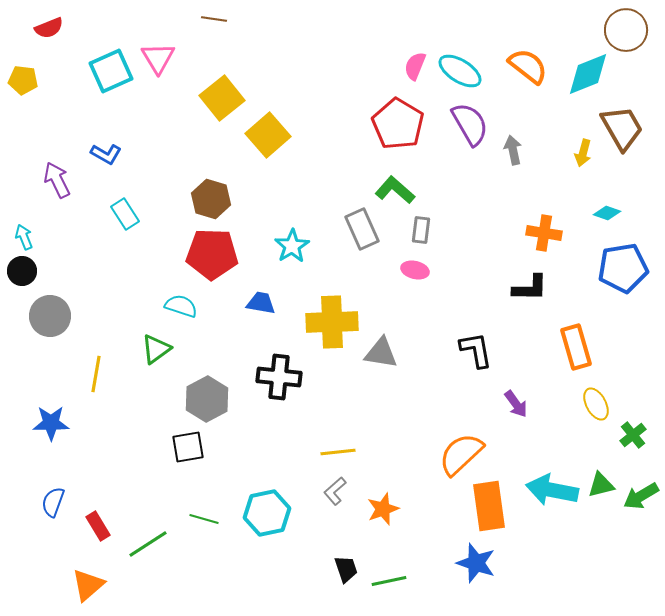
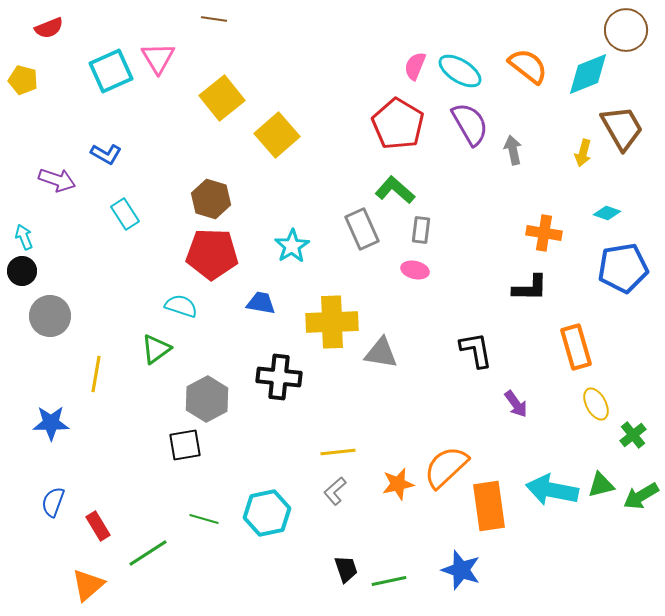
yellow pentagon at (23, 80): rotated 8 degrees clockwise
yellow square at (268, 135): moved 9 px right
purple arrow at (57, 180): rotated 135 degrees clockwise
black square at (188, 447): moved 3 px left, 2 px up
orange semicircle at (461, 454): moved 15 px left, 13 px down
orange star at (383, 509): moved 15 px right, 25 px up; rotated 8 degrees clockwise
green line at (148, 544): moved 9 px down
blue star at (476, 563): moved 15 px left, 7 px down
